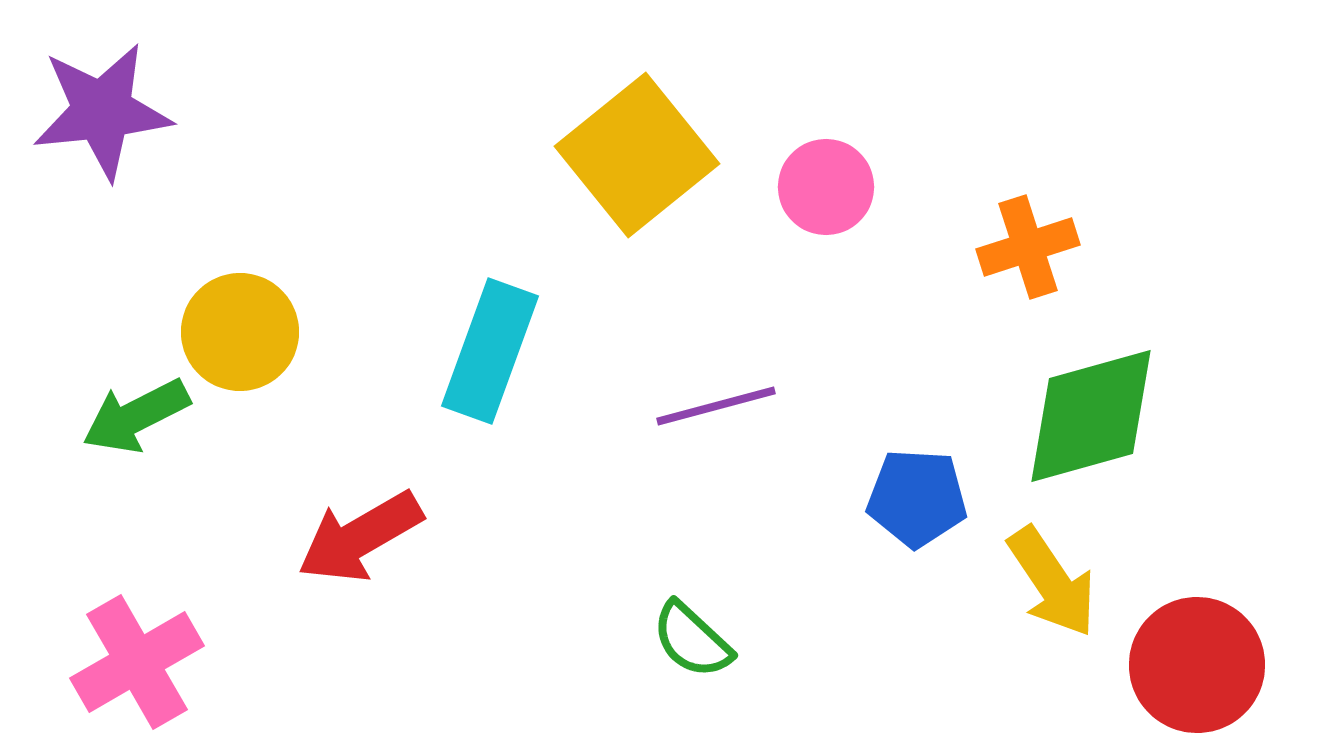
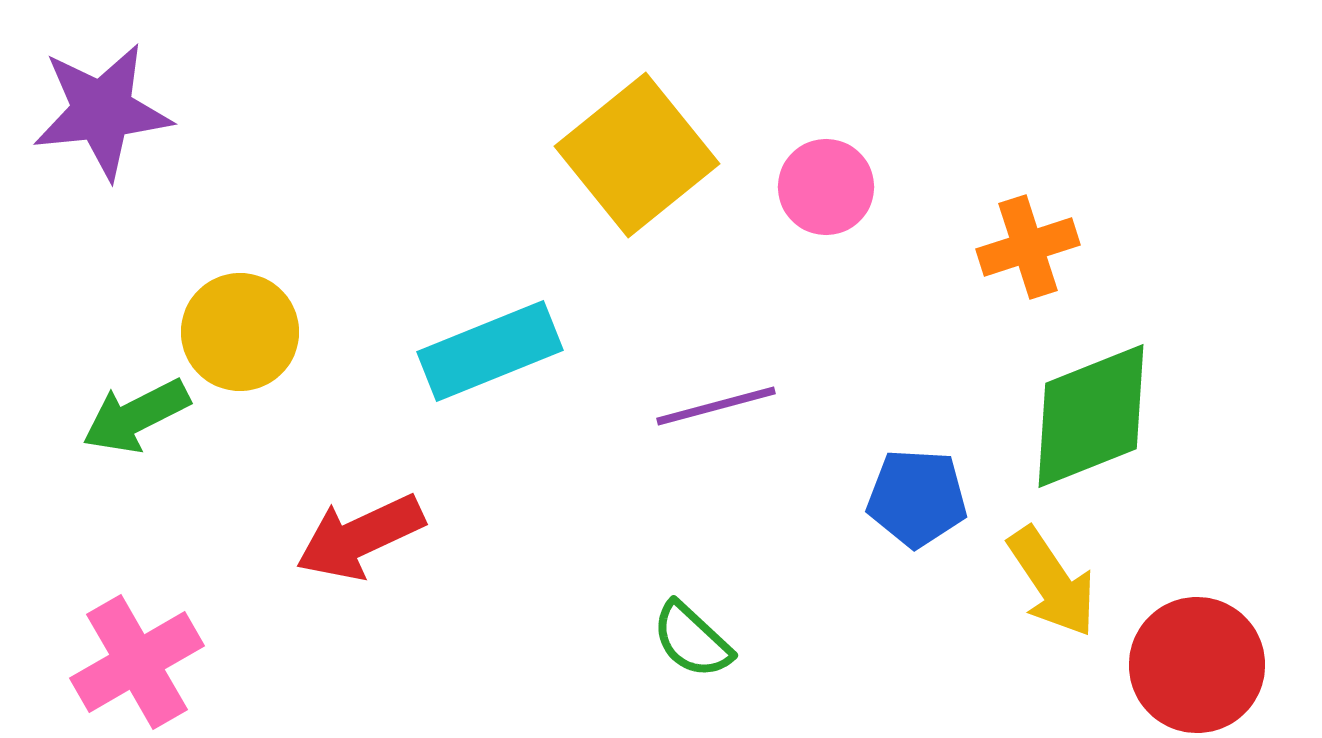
cyan rectangle: rotated 48 degrees clockwise
green diamond: rotated 6 degrees counterclockwise
red arrow: rotated 5 degrees clockwise
